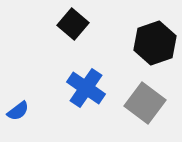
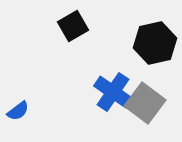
black square: moved 2 px down; rotated 20 degrees clockwise
black hexagon: rotated 6 degrees clockwise
blue cross: moved 27 px right, 4 px down
